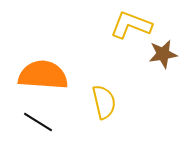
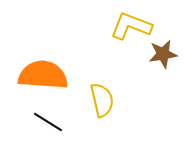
yellow L-shape: moved 1 px down
yellow semicircle: moved 2 px left, 2 px up
black line: moved 10 px right
